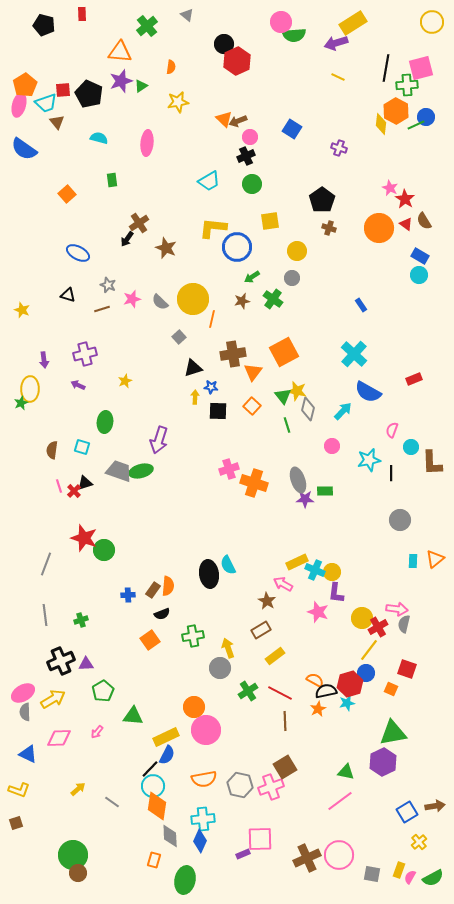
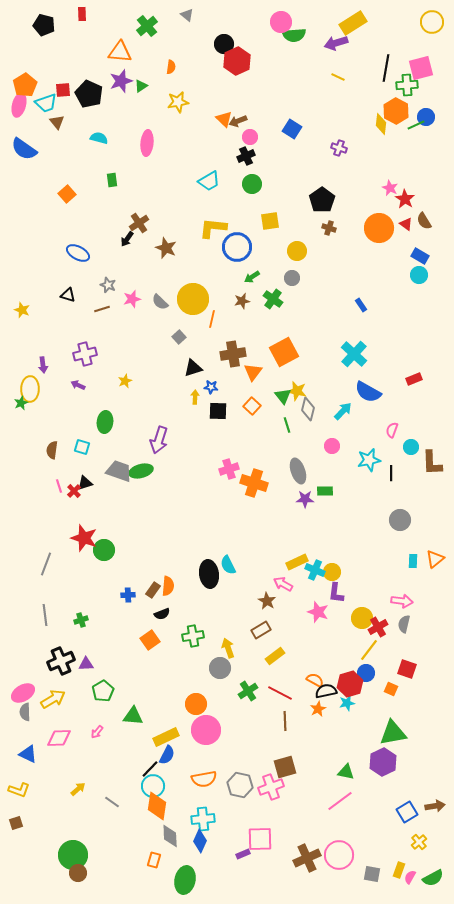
purple arrow at (44, 360): moved 1 px left, 5 px down
gray ellipse at (298, 480): moved 9 px up
pink arrow at (397, 609): moved 5 px right, 8 px up
orange circle at (194, 707): moved 2 px right, 3 px up
brown square at (285, 767): rotated 15 degrees clockwise
